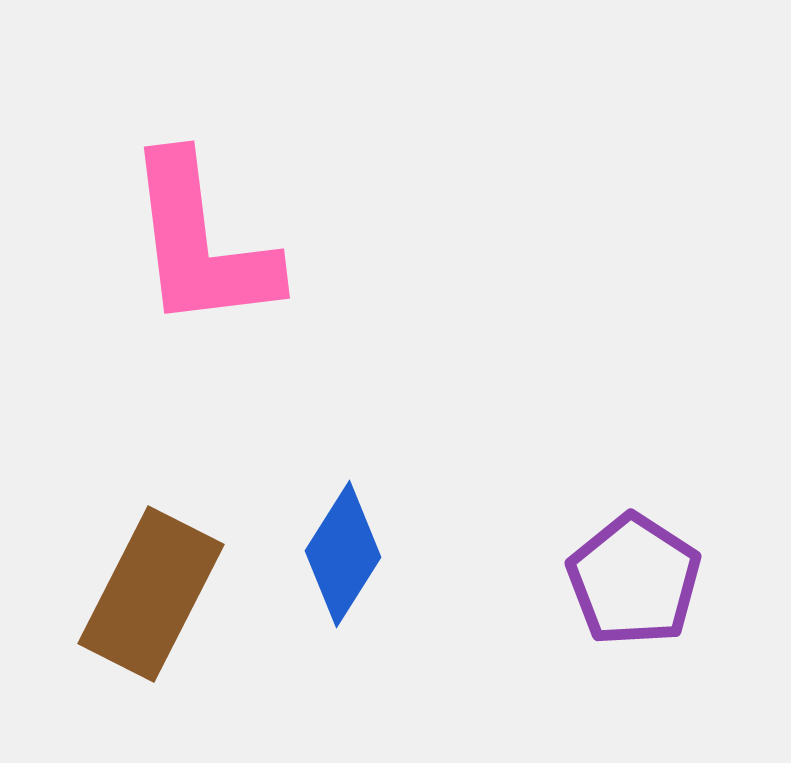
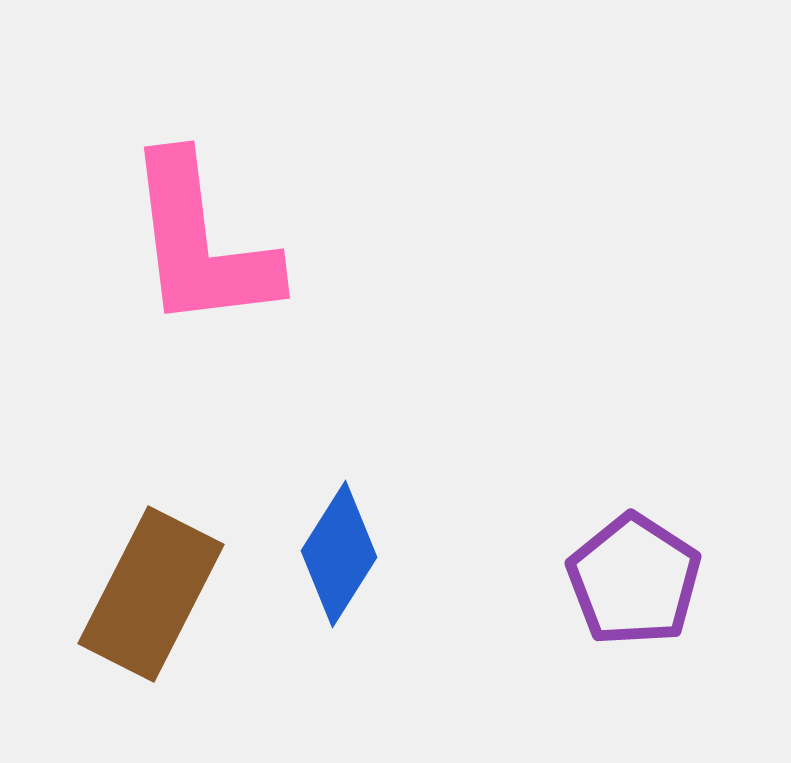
blue diamond: moved 4 px left
